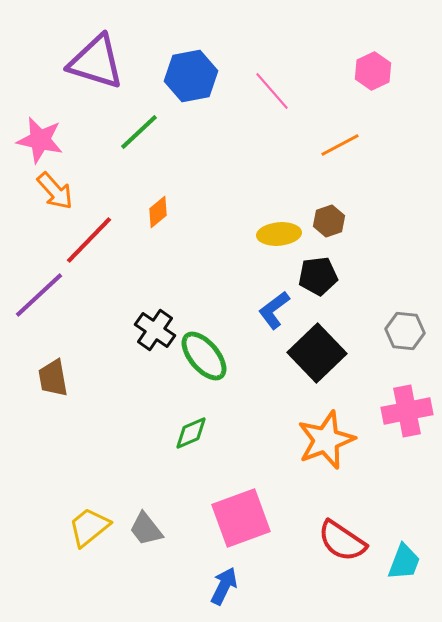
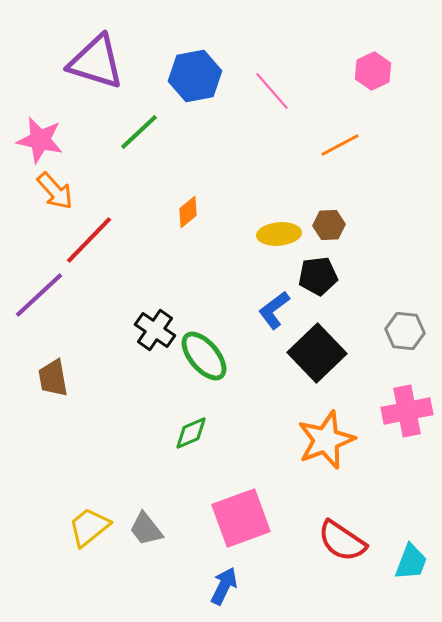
blue hexagon: moved 4 px right
orange diamond: moved 30 px right
brown hexagon: moved 4 px down; rotated 16 degrees clockwise
cyan trapezoid: moved 7 px right
